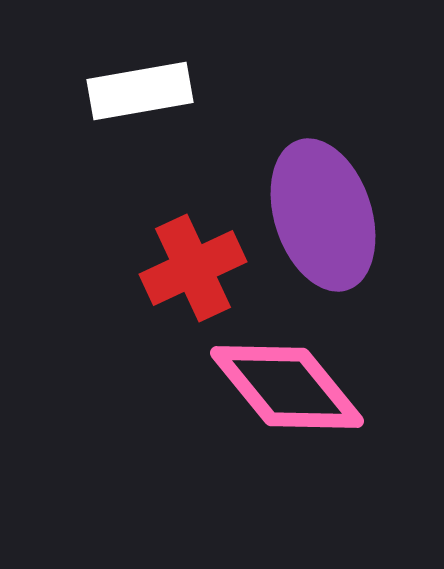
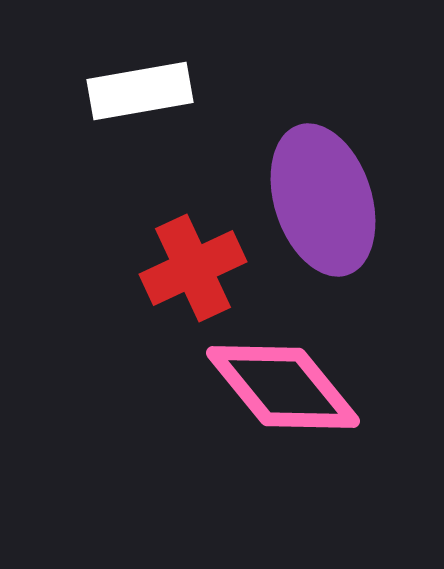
purple ellipse: moved 15 px up
pink diamond: moved 4 px left
